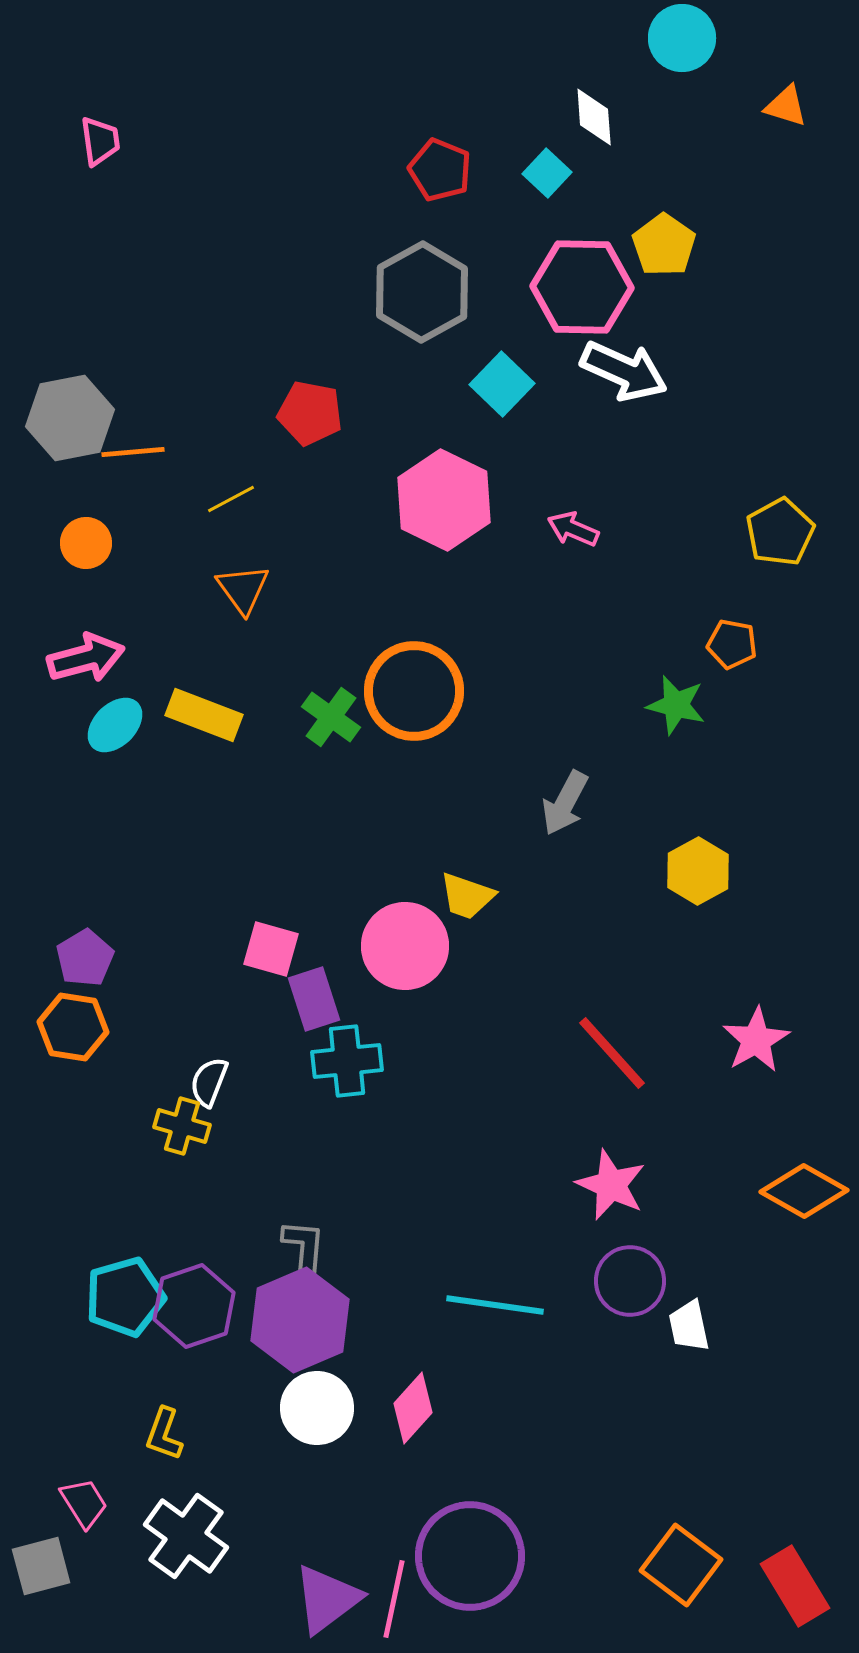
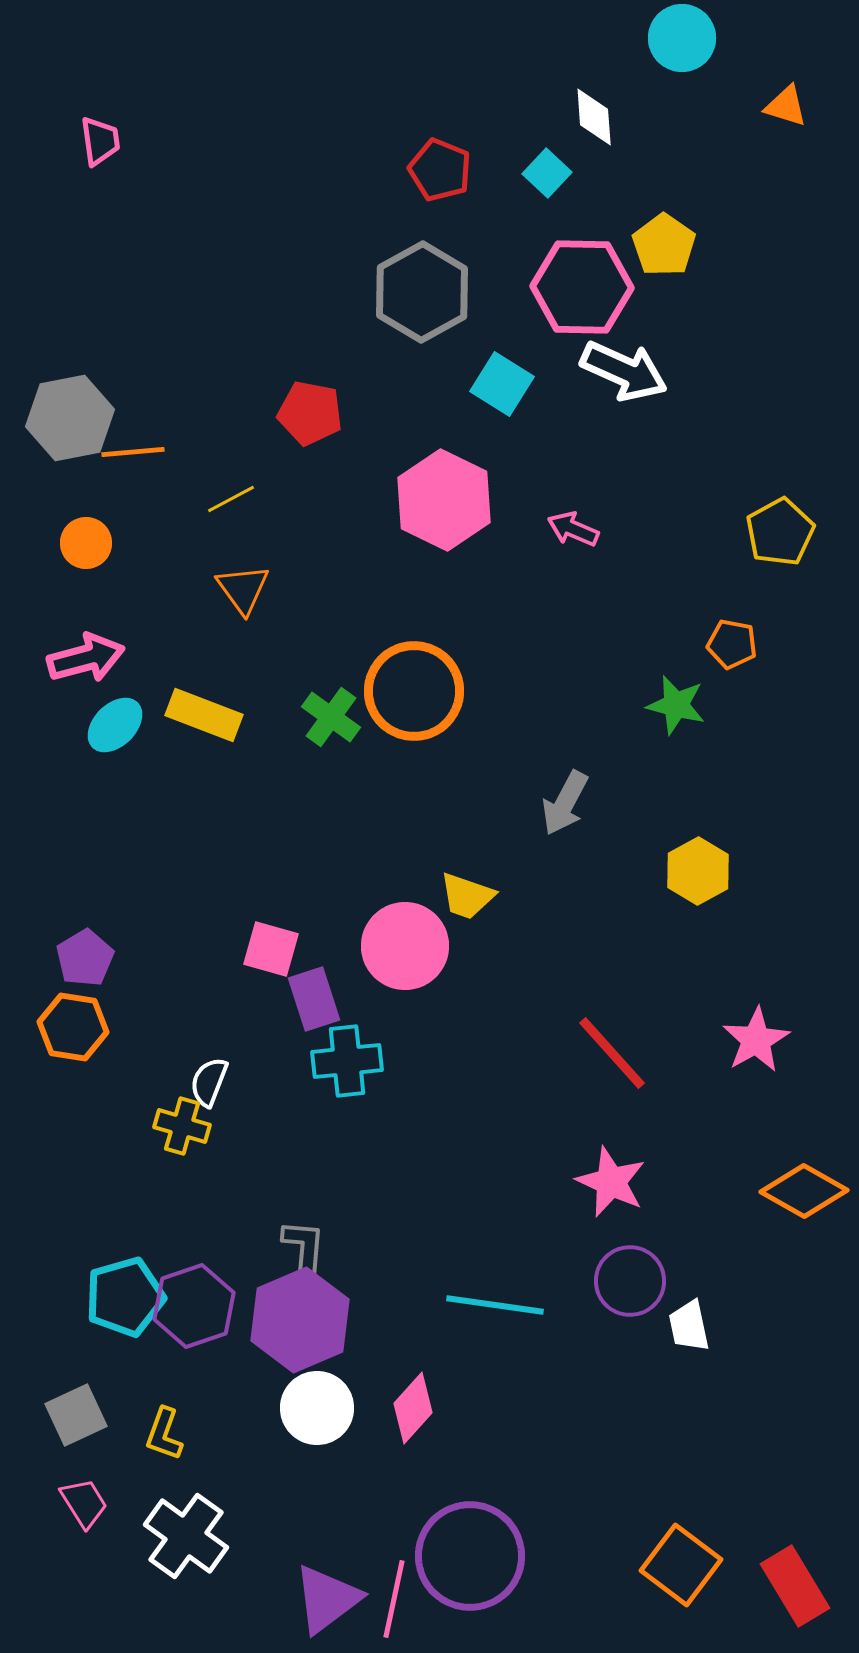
cyan square at (502, 384): rotated 12 degrees counterclockwise
pink star at (611, 1185): moved 3 px up
gray square at (41, 1566): moved 35 px right, 151 px up; rotated 10 degrees counterclockwise
